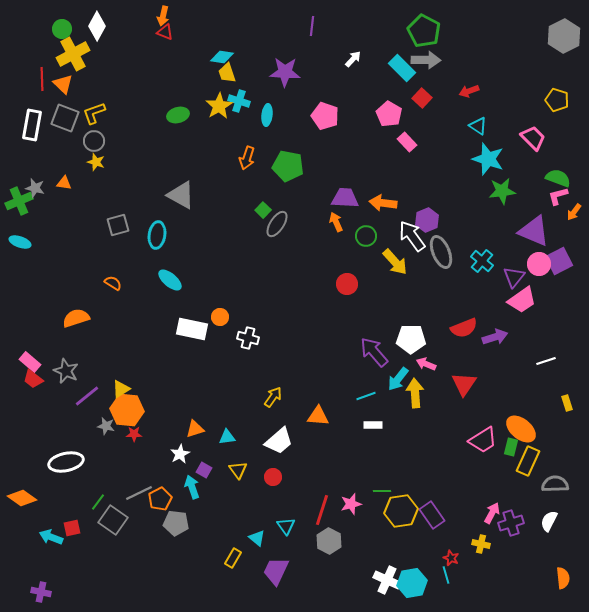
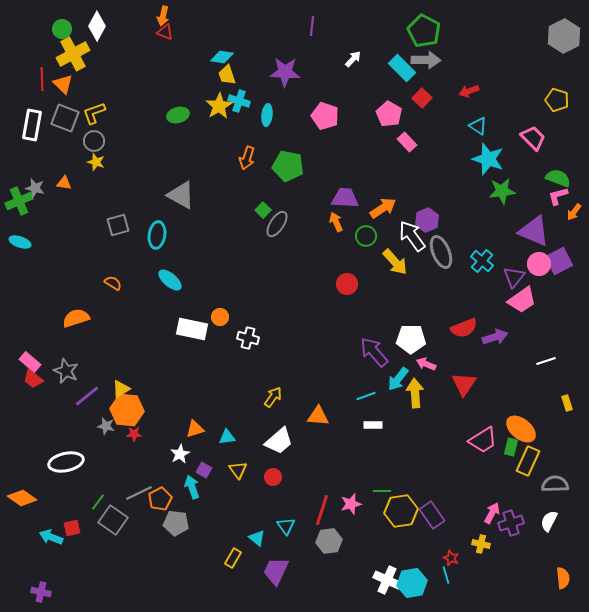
yellow trapezoid at (227, 73): moved 2 px down
orange arrow at (383, 203): moved 5 px down; rotated 140 degrees clockwise
gray hexagon at (329, 541): rotated 25 degrees clockwise
